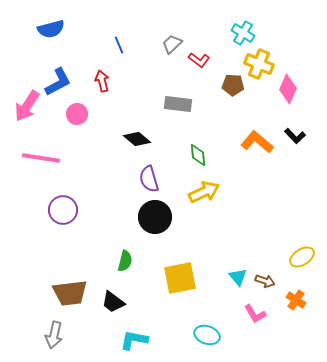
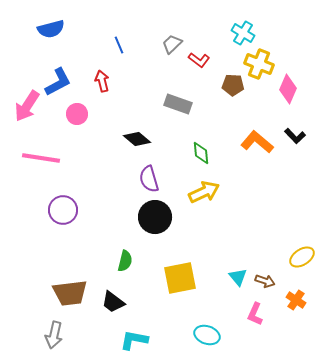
gray rectangle: rotated 12 degrees clockwise
green diamond: moved 3 px right, 2 px up
pink L-shape: rotated 55 degrees clockwise
